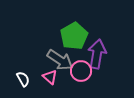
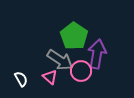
green pentagon: rotated 8 degrees counterclockwise
white semicircle: moved 2 px left
